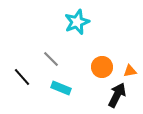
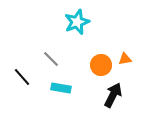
orange circle: moved 1 px left, 2 px up
orange triangle: moved 5 px left, 12 px up
cyan rectangle: rotated 12 degrees counterclockwise
black arrow: moved 4 px left
